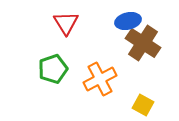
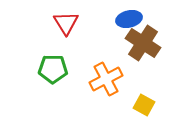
blue ellipse: moved 1 px right, 2 px up
green pentagon: rotated 20 degrees clockwise
orange cross: moved 6 px right
yellow square: moved 1 px right
